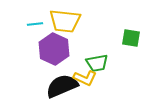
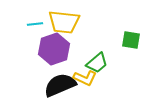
yellow trapezoid: moved 1 px left, 1 px down
green square: moved 2 px down
purple hexagon: rotated 16 degrees clockwise
green trapezoid: rotated 30 degrees counterclockwise
black semicircle: moved 2 px left, 1 px up
